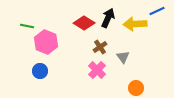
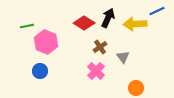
green line: rotated 24 degrees counterclockwise
pink cross: moved 1 px left, 1 px down
